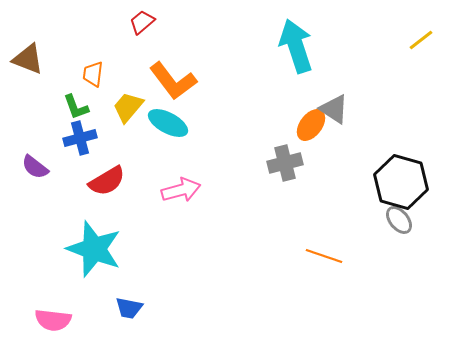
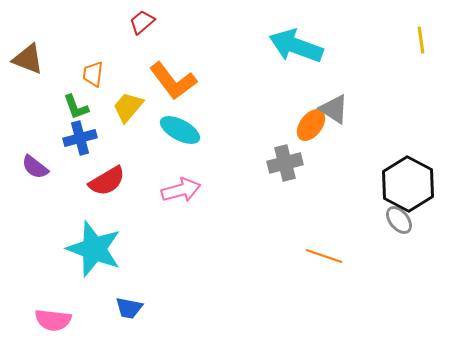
yellow line: rotated 60 degrees counterclockwise
cyan arrow: rotated 52 degrees counterclockwise
cyan ellipse: moved 12 px right, 7 px down
black hexagon: moved 7 px right, 2 px down; rotated 12 degrees clockwise
